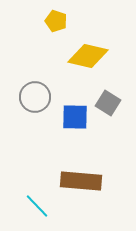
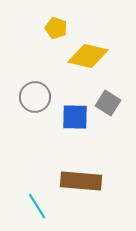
yellow pentagon: moved 7 px down
cyan line: rotated 12 degrees clockwise
